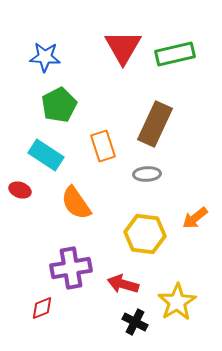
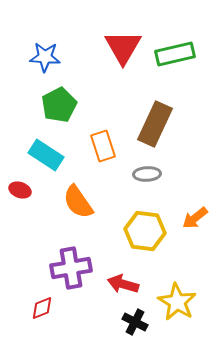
orange semicircle: moved 2 px right, 1 px up
yellow hexagon: moved 3 px up
yellow star: rotated 9 degrees counterclockwise
